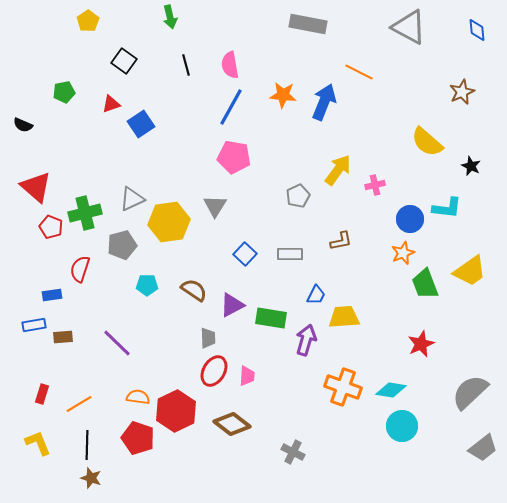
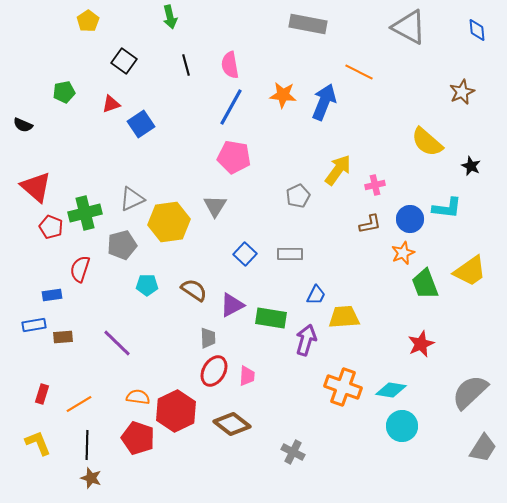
brown L-shape at (341, 241): moved 29 px right, 17 px up
gray trapezoid at (483, 448): rotated 20 degrees counterclockwise
